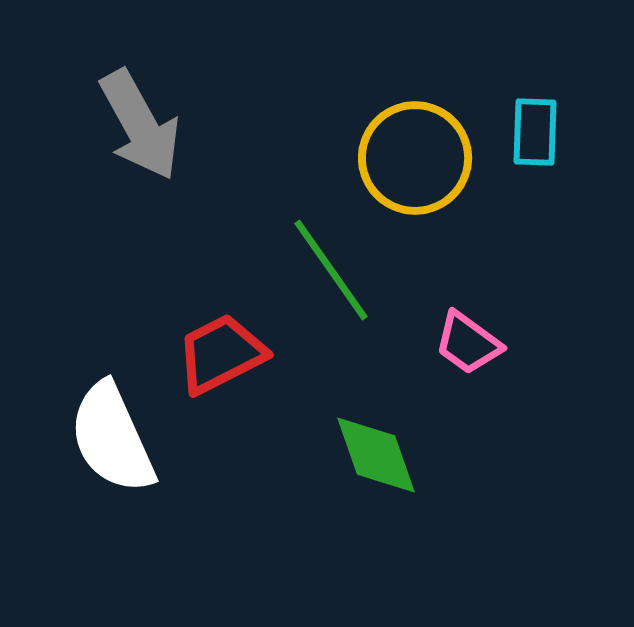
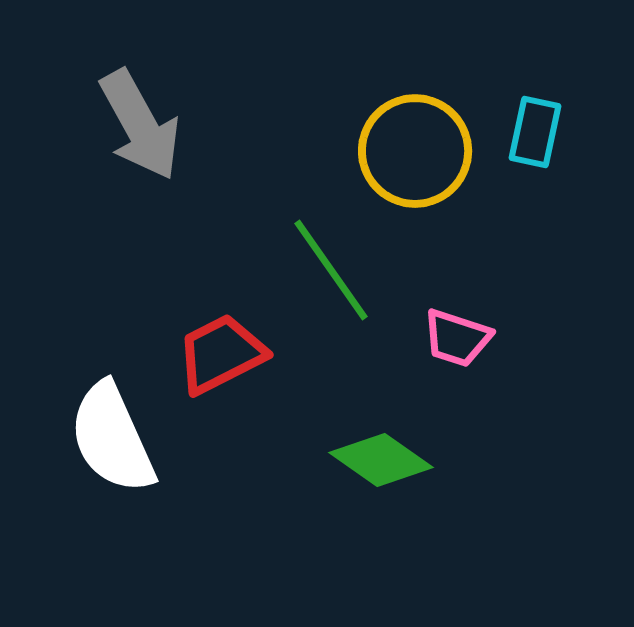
cyan rectangle: rotated 10 degrees clockwise
yellow circle: moved 7 px up
pink trapezoid: moved 11 px left, 5 px up; rotated 18 degrees counterclockwise
green diamond: moved 5 px right, 5 px down; rotated 36 degrees counterclockwise
